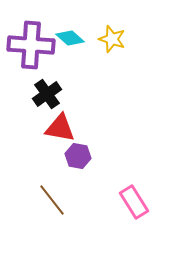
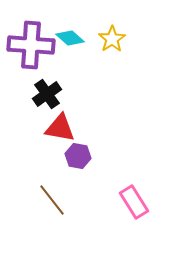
yellow star: rotated 20 degrees clockwise
